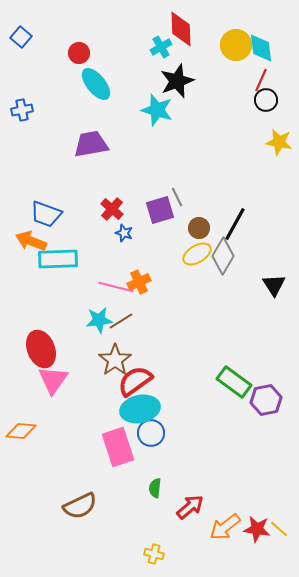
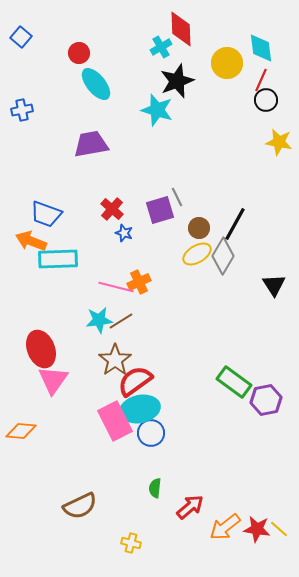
yellow circle at (236, 45): moved 9 px left, 18 px down
pink rectangle at (118, 447): moved 3 px left, 26 px up; rotated 9 degrees counterclockwise
yellow cross at (154, 554): moved 23 px left, 11 px up
